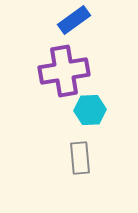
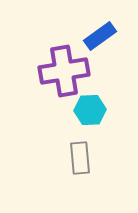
blue rectangle: moved 26 px right, 16 px down
